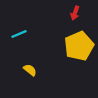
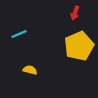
yellow semicircle: rotated 24 degrees counterclockwise
